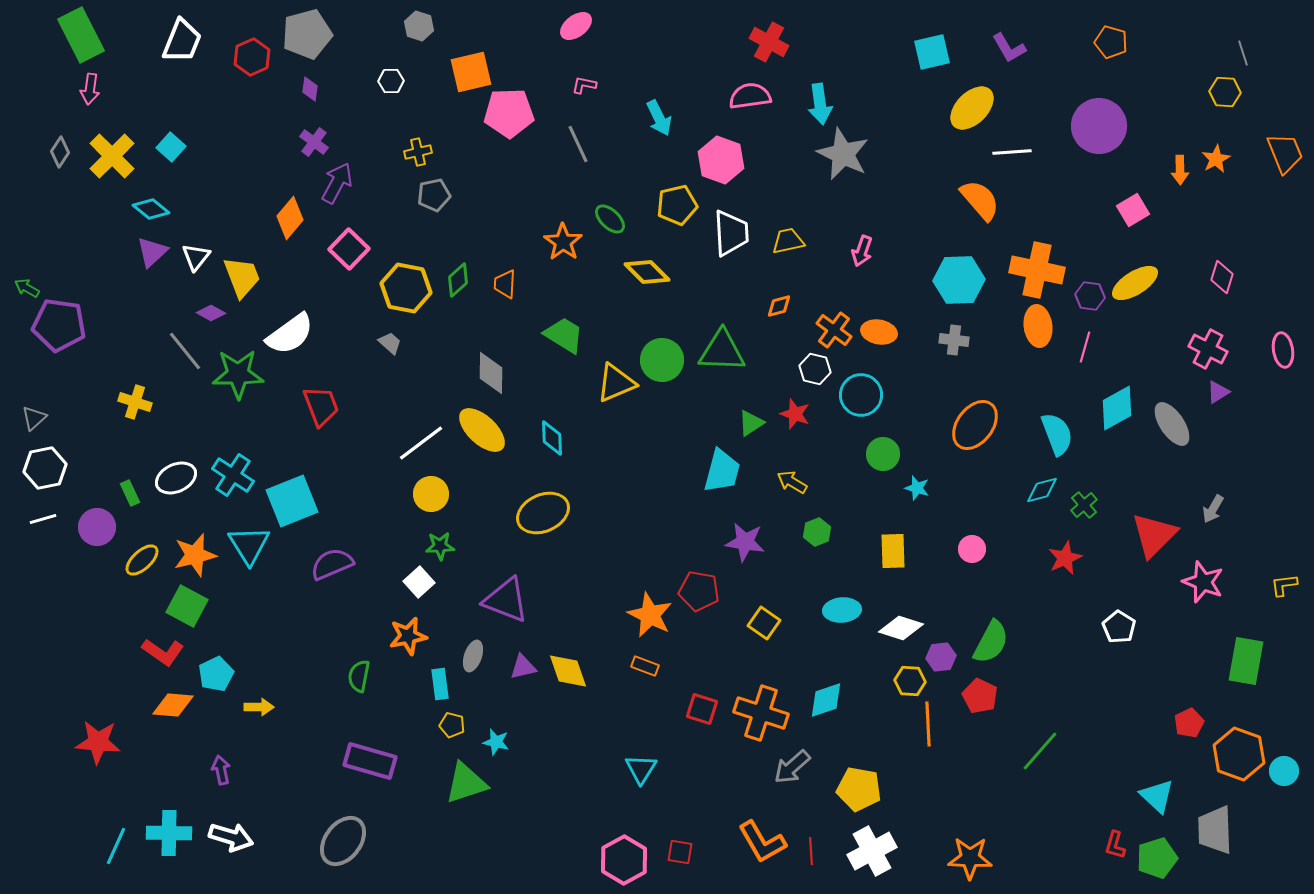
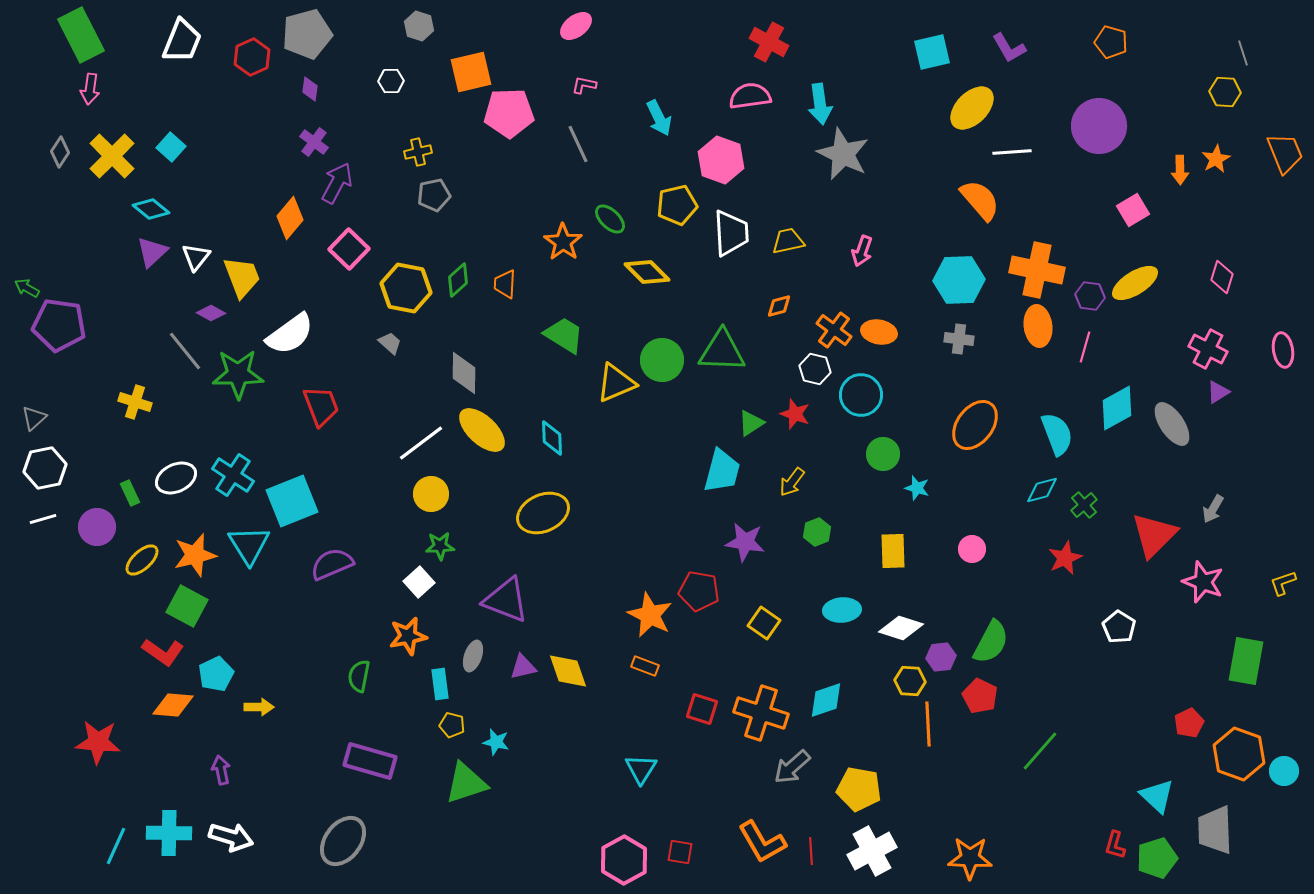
gray cross at (954, 340): moved 5 px right, 1 px up
gray diamond at (491, 373): moved 27 px left
yellow arrow at (792, 482): rotated 84 degrees counterclockwise
yellow L-shape at (1284, 585): moved 1 px left, 2 px up; rotated 12 degrees counterclockwise
